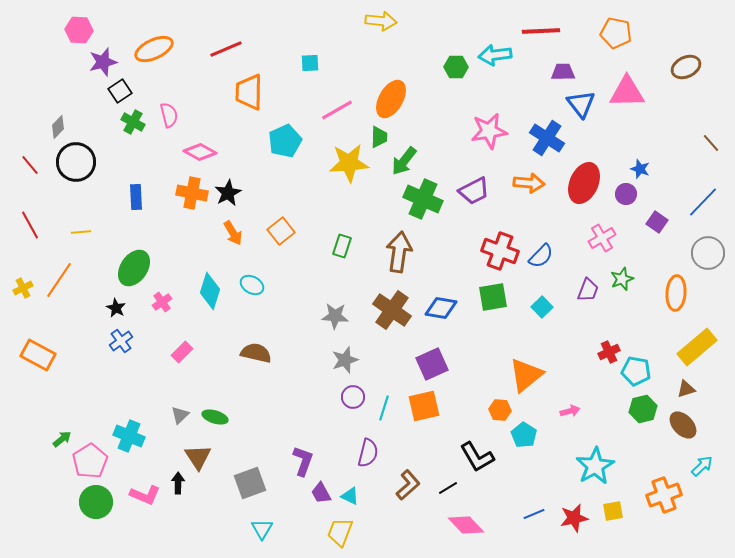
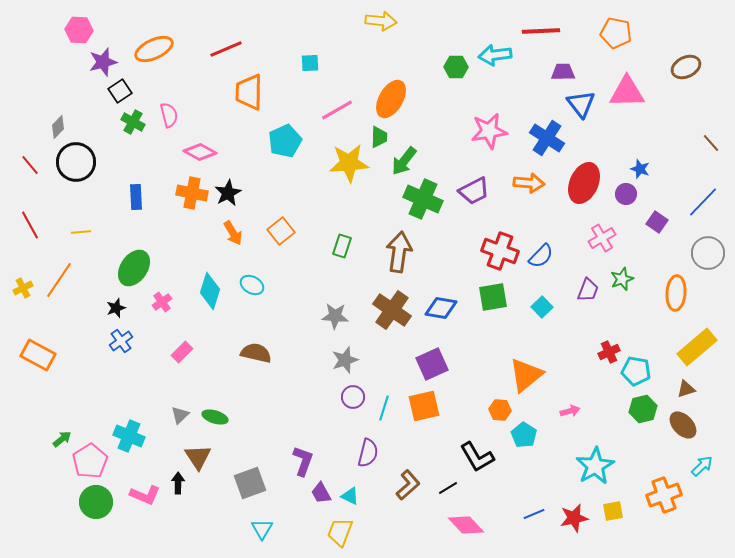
black star at (116, 308): rotated 24 degrees clockwise
